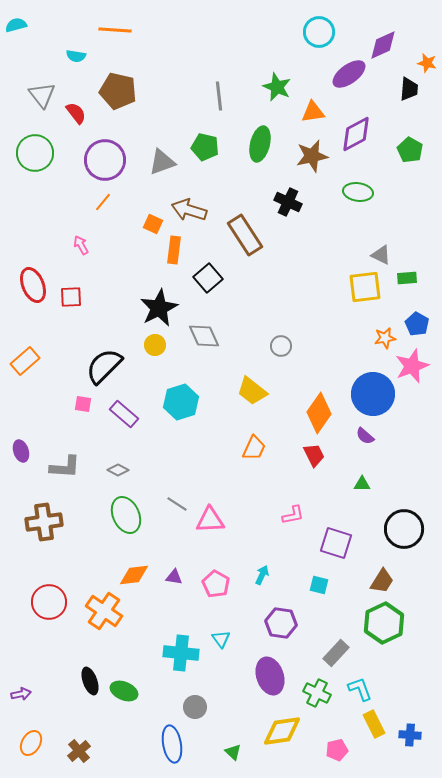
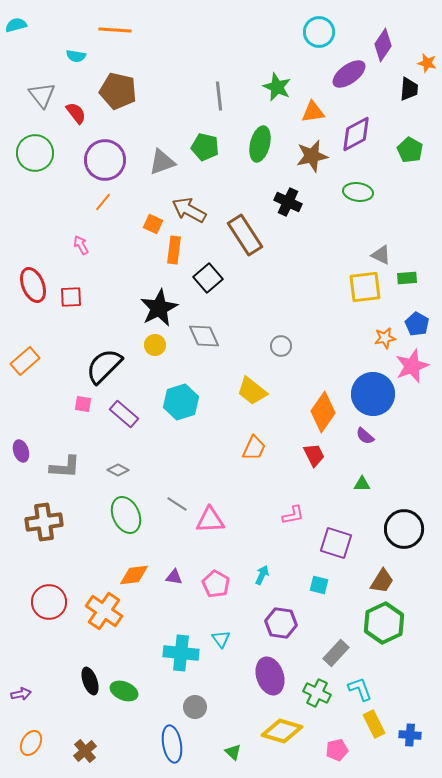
purple diamond at (383, 45): rotated 32 degrees counterclockwise
brown arrow at (189, 210): rotated 12 degrees clockwise
orange diamond at (319, 413): moved 4 px right, 1 px up
yellow diamond at (282, 731): rotated 24 degrees clockwise
brown cross at (79, 751): moved 6 px right
